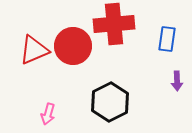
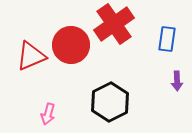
red cross: rotated 30 degrees counterclockwise
red circle: moved 2 px left, 1 px up
red triangle: moved 3 px left, 6 px down
